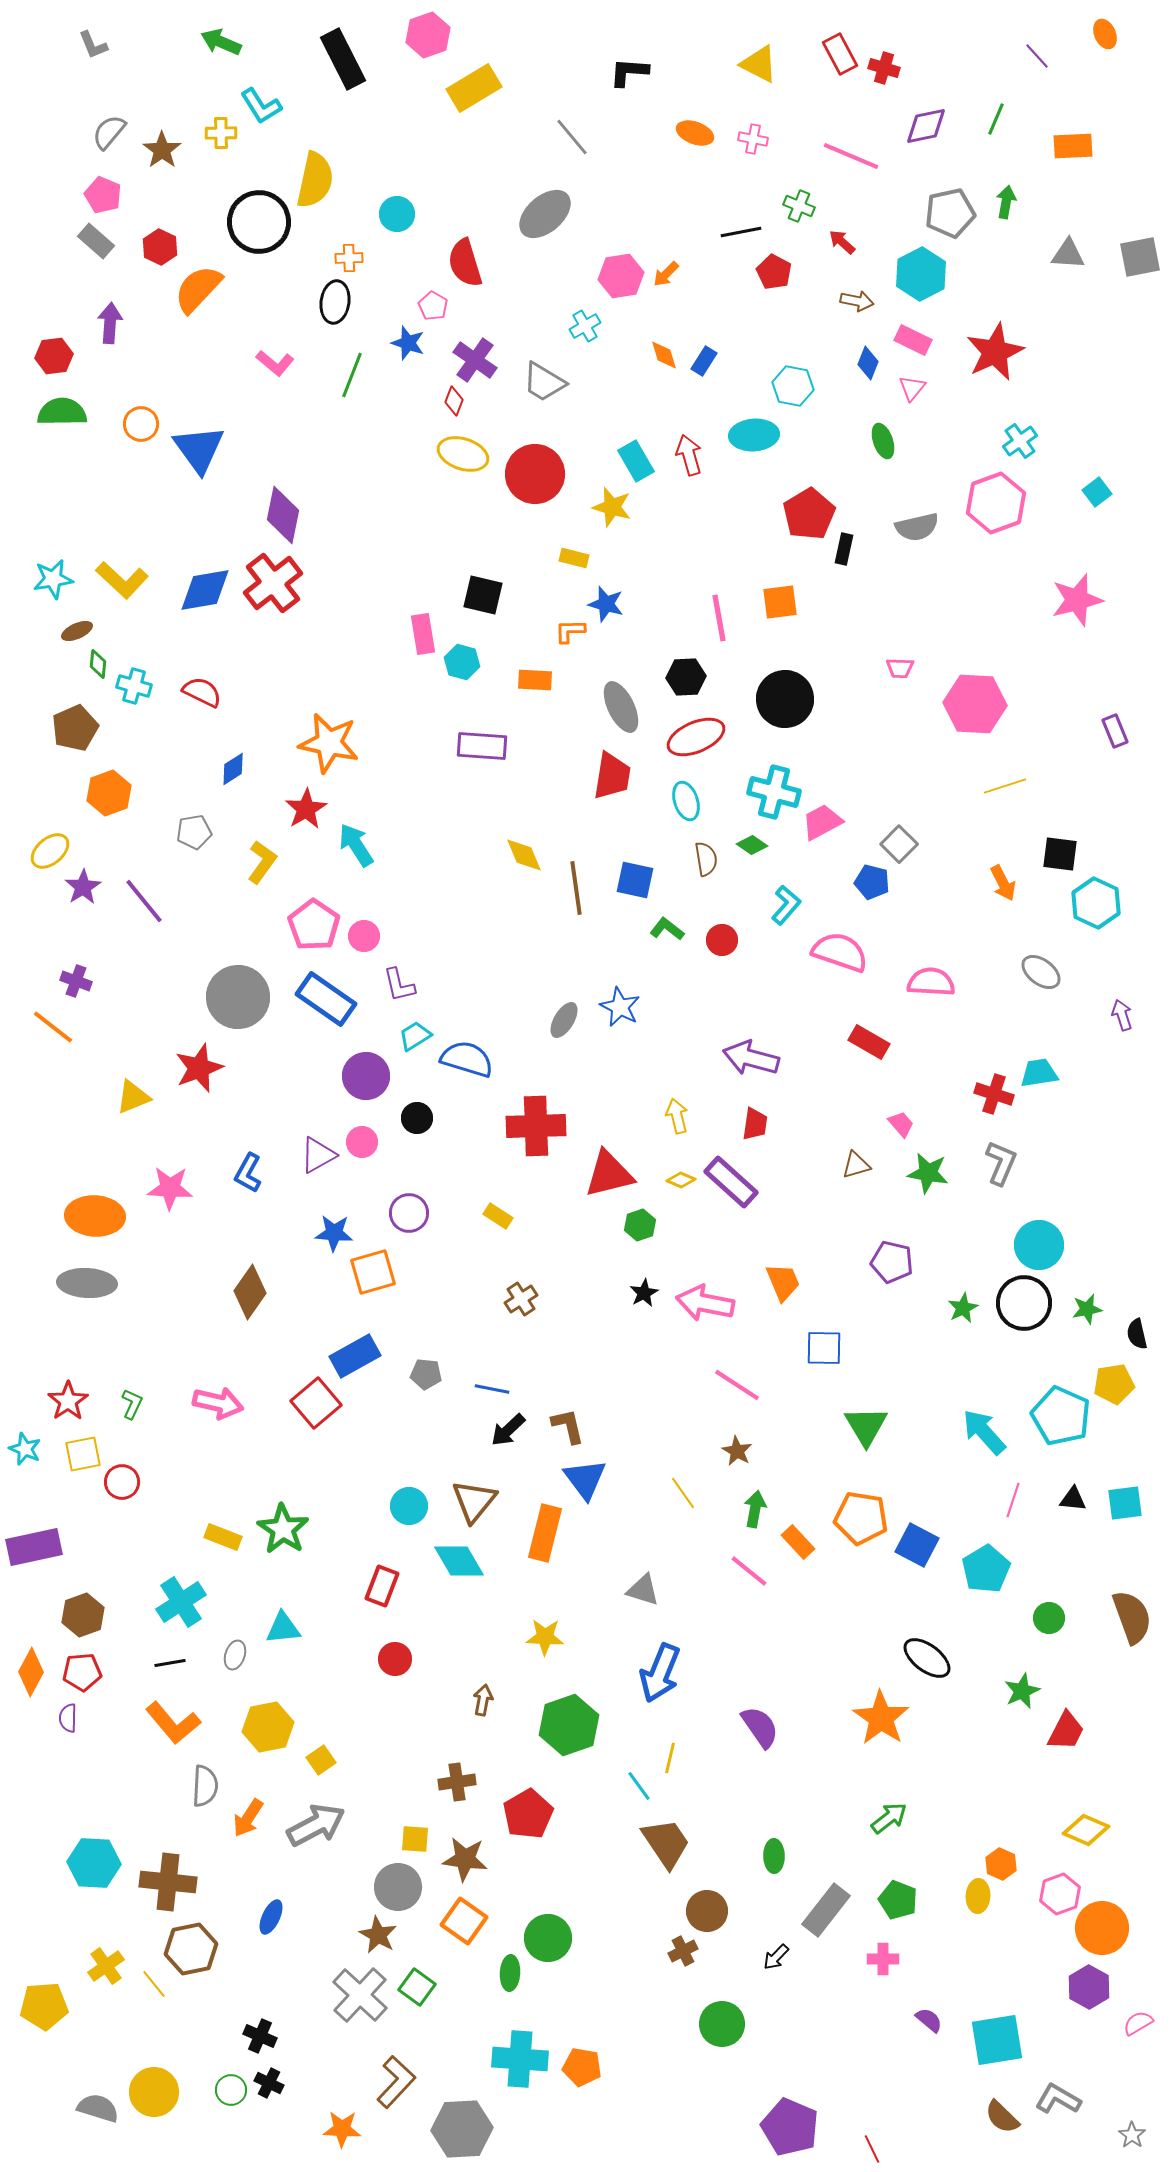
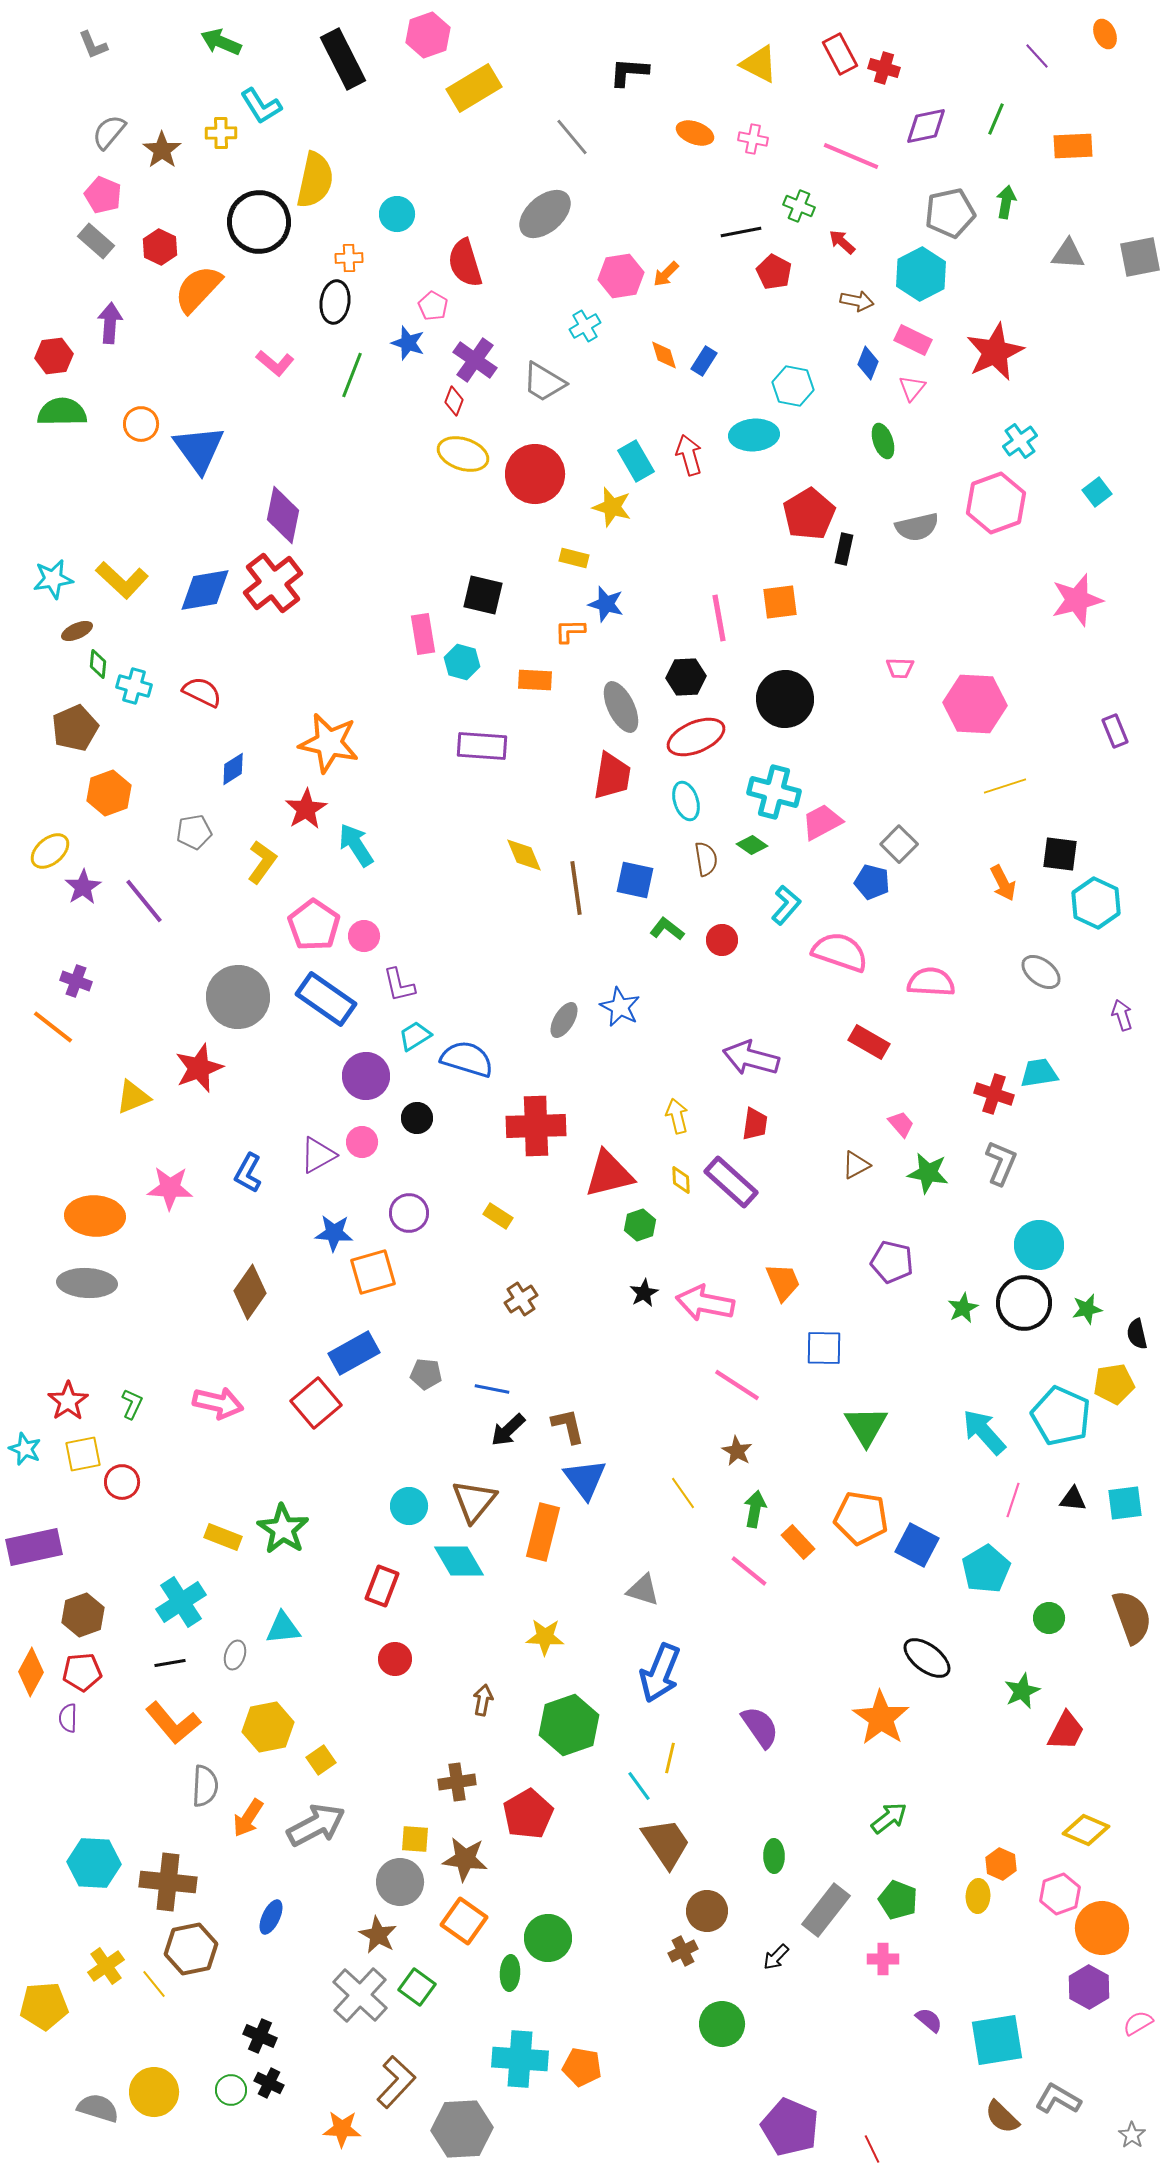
brown triangle at (856, 1165): rotated 12 degrees counterclockwise
yellow diamond at (681, 1180): rotated 64 degrees clockwise
blue rectangle at (355, 1356): moved 1 px left, 3 px up
orange rectangle at (545, 1533): moved 2 px left, 1 px up
gray circle at (398, 1887): moved 2 px right, 5 px up
